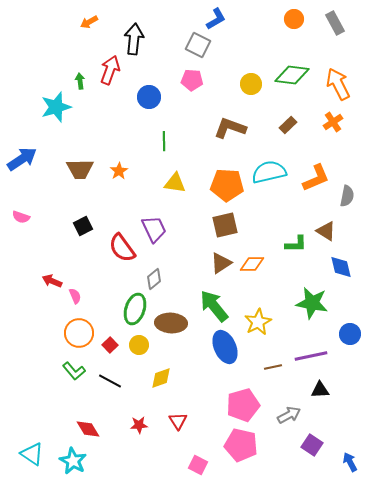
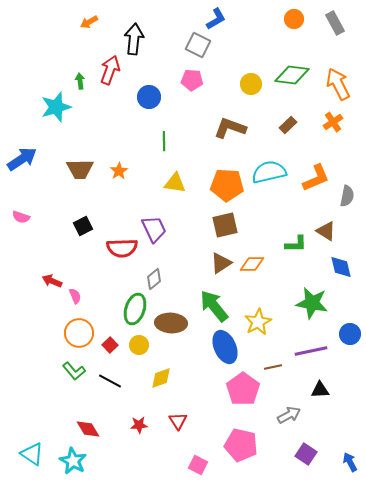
red semicircle at (122, 248): rotated 56 degrees counterclockwise
purple line at (311, 356): moved 5 px up
pink pentagon at (243, 405): moved 16 px up; rotated 20 degrees counterclockwise
purple square at (312, 445): moved 6 px left, 9 px down
